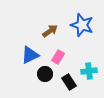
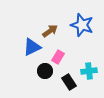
blue triangle: moved 2 px right, 8 px up
black circle: moved 3 px up
